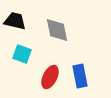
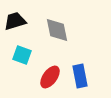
black trapezoid: rotated 30 degrees counterclockwise
cyan square: moved 1 px down
red ellipse: rotated 10 degrees clockwise
